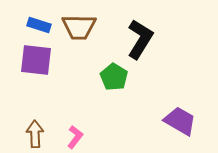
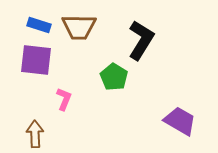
black L-shape: moved 1 px right, 1 px down
pink L-shape: moved 11 px left, 38 px up; rotated 15 degrees counterclockwise
